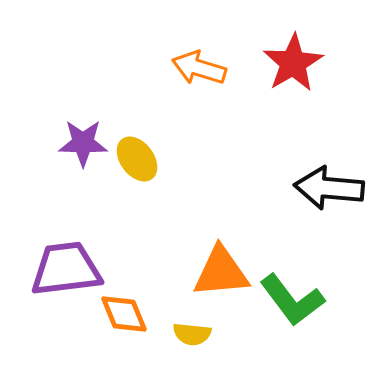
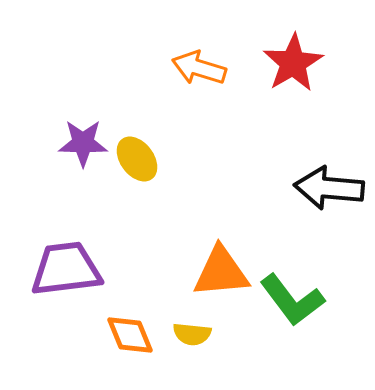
orange diamond: moved 6 px right, 21 px down
